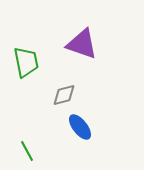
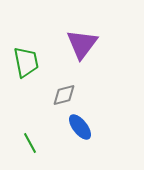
purple triangle: rotated 48 degrees clockwise
green line: moved 3 px right, 8 px up
